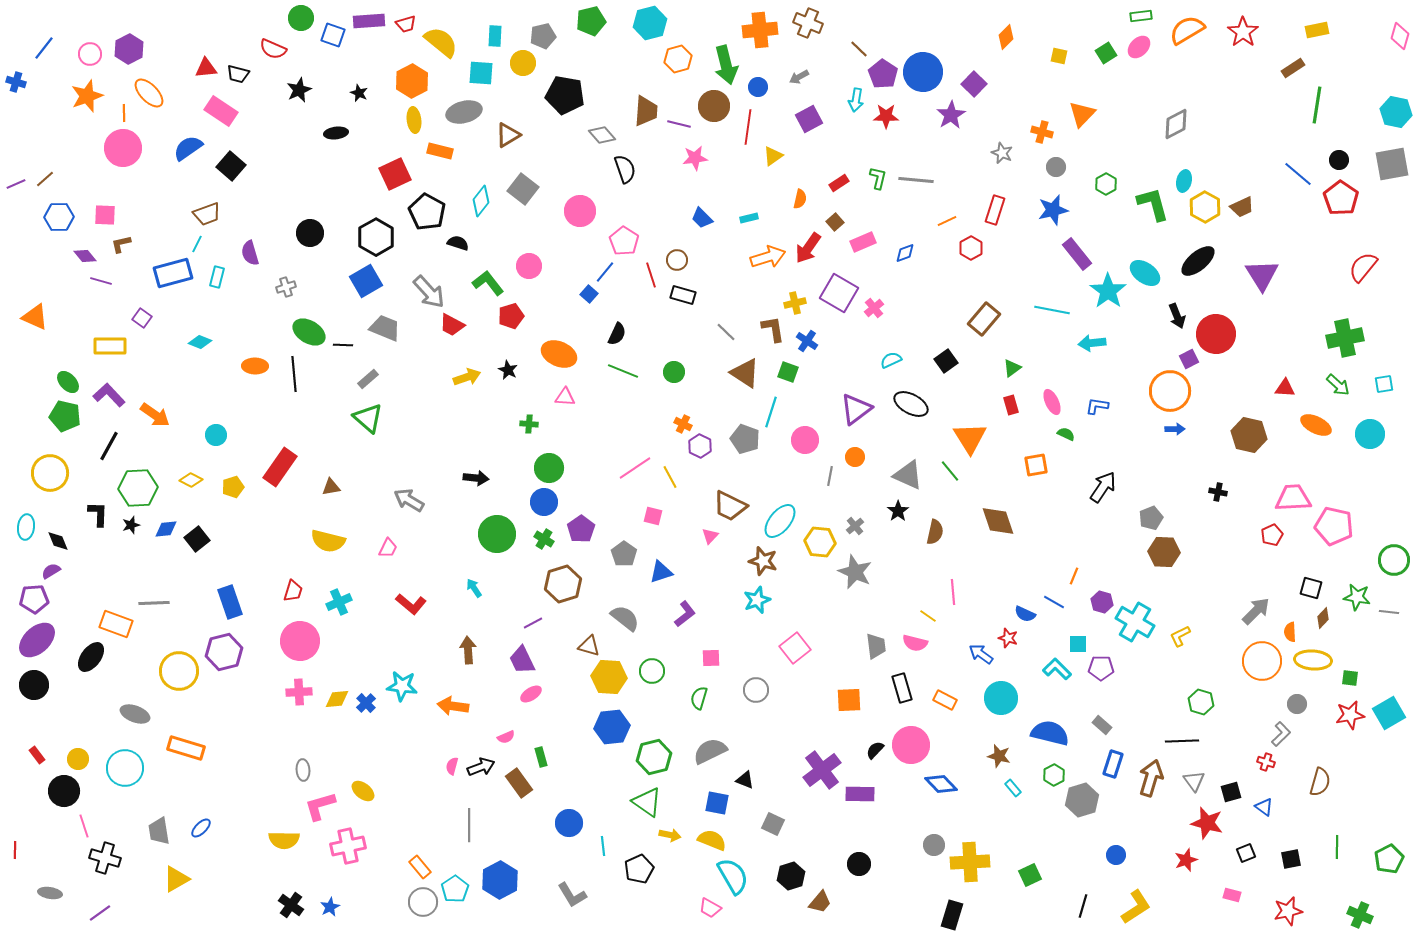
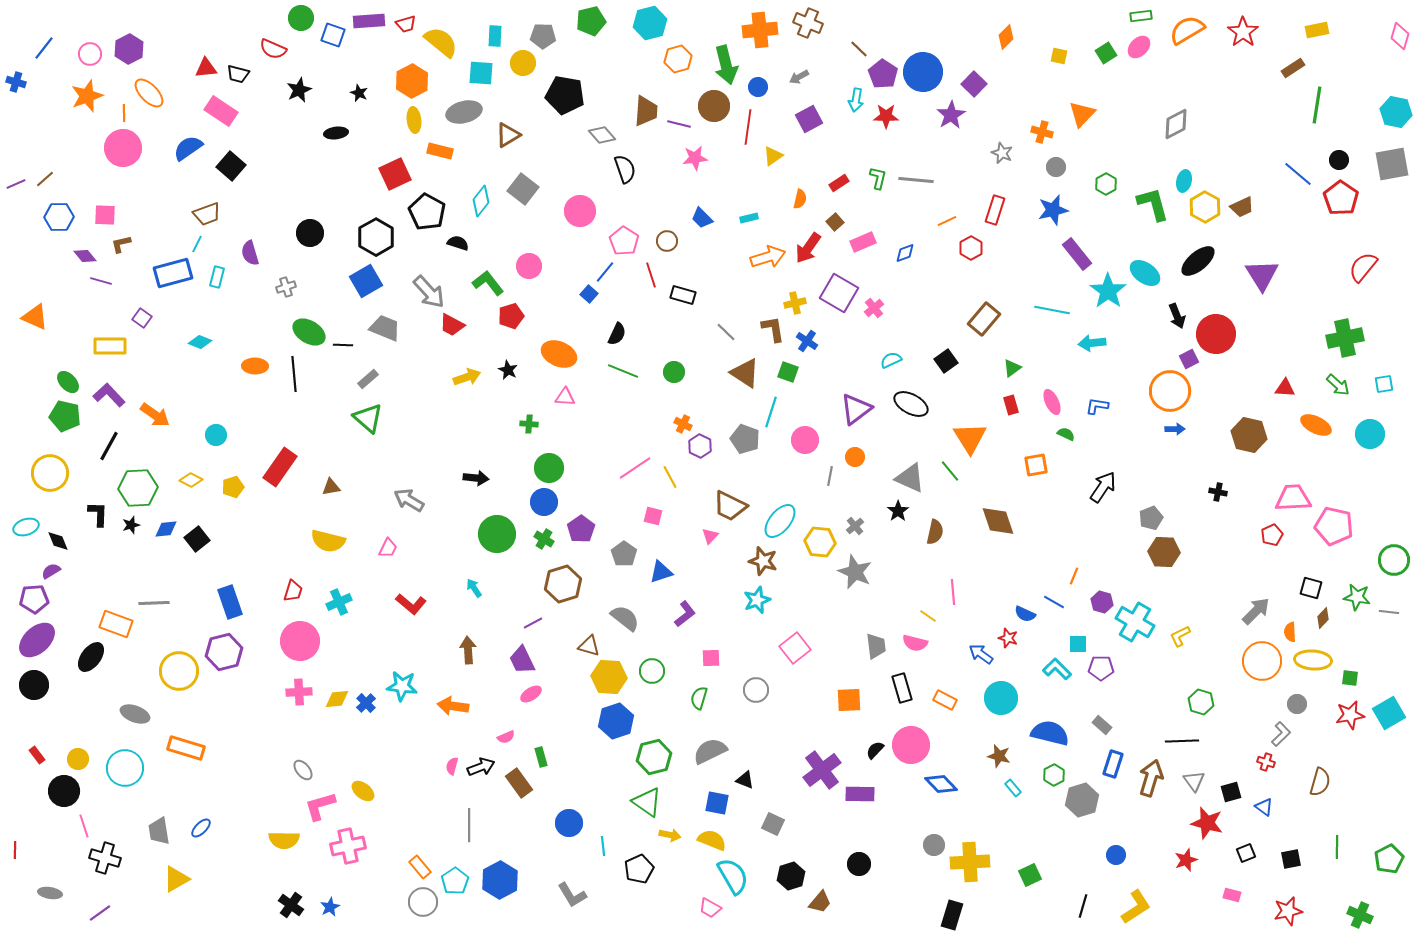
gray pentagon at (543, 36): rotated 15 degrees clockwise
brown circle at (677, 260): moved 10 px left, 19 px up
gray triangle at (908, 475): moved 2 px right, 3 px down
cyan ellipse at (26, 527): rotated 65 degrees clockwise
blue hexagon at (612, 727): moved 4 px right, 6 px up; rotated 12 degrees counterclockwise
gray ellipse at (303, 770): rotated 35 degrees counterclockwise
cyan pentagon at (455, 889): moved 8 px up
